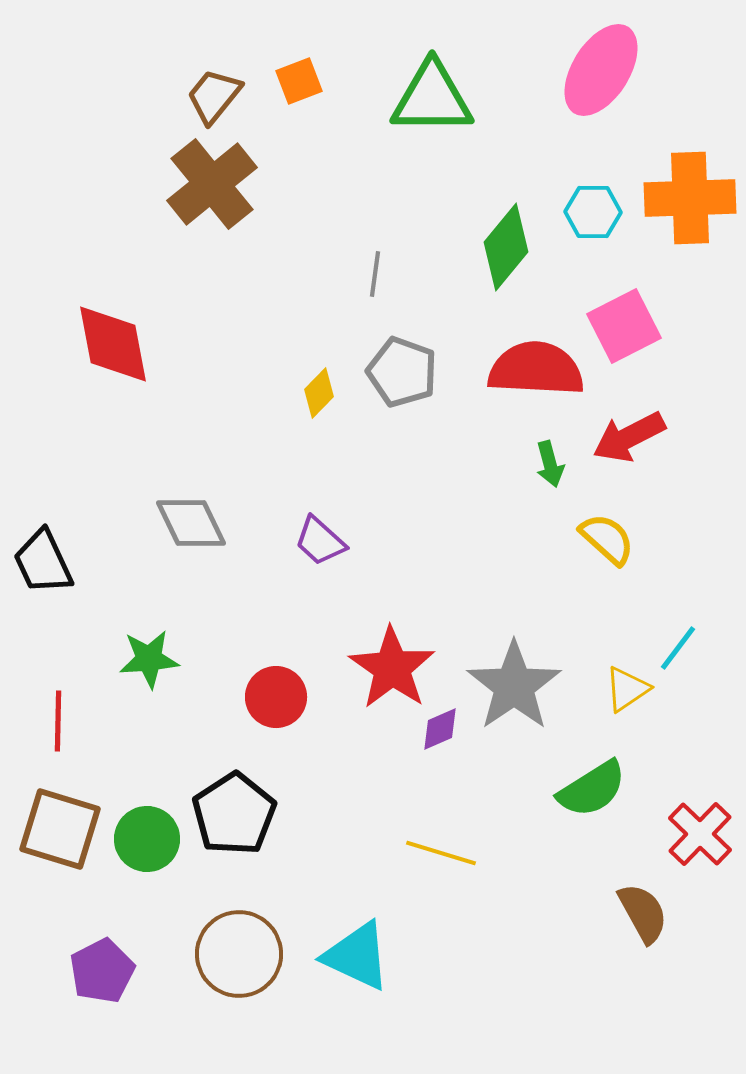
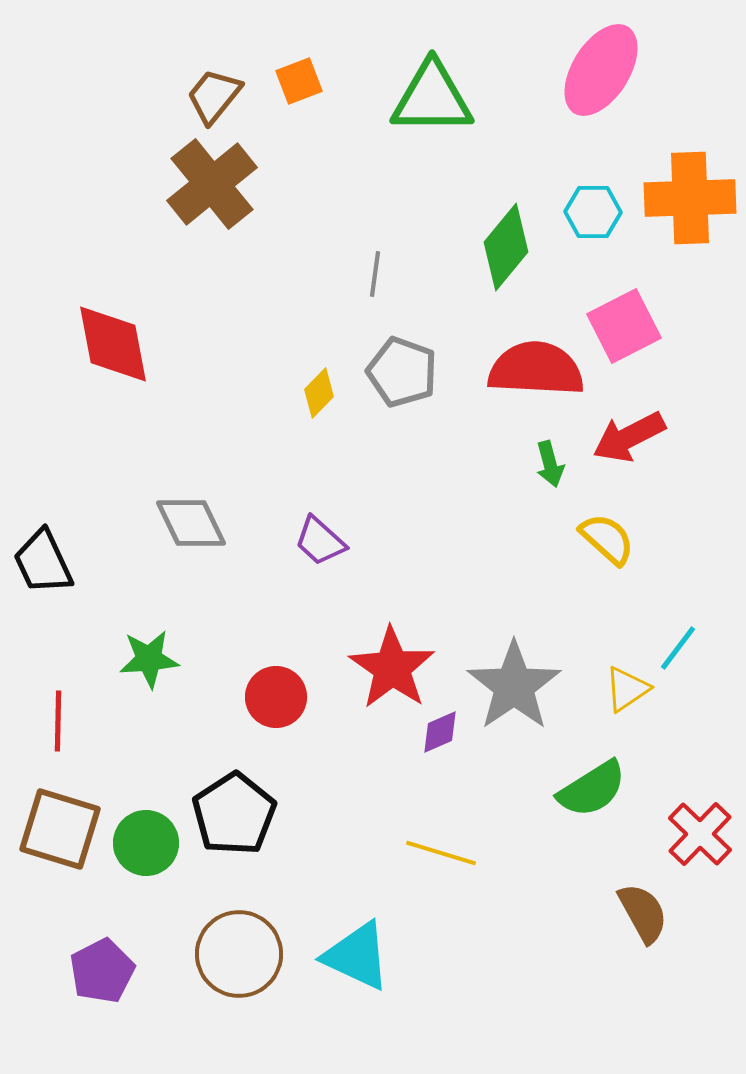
purple diamond: moved 3 px down
green circle: moved 1 px left, 4 px down
